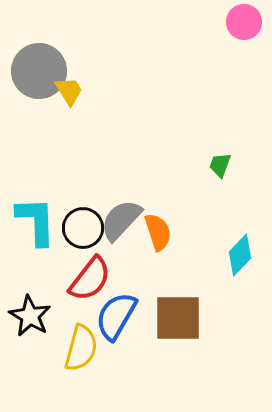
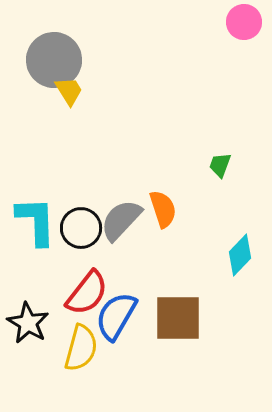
gray circle: moved 15 px right, 11 px up
black circle: moved 2 px left
orange semicircle: moved 5 px right, 23 px up
red semicircle: moved 3 px left, 14 px down
black star: moved 2 px left, 7 px down
